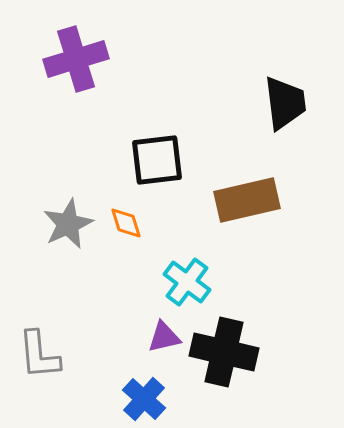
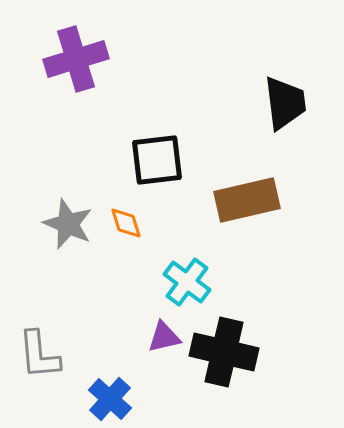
gray star: rotated 24 degrees counterclockwise
blue cross: moved 34 px left
